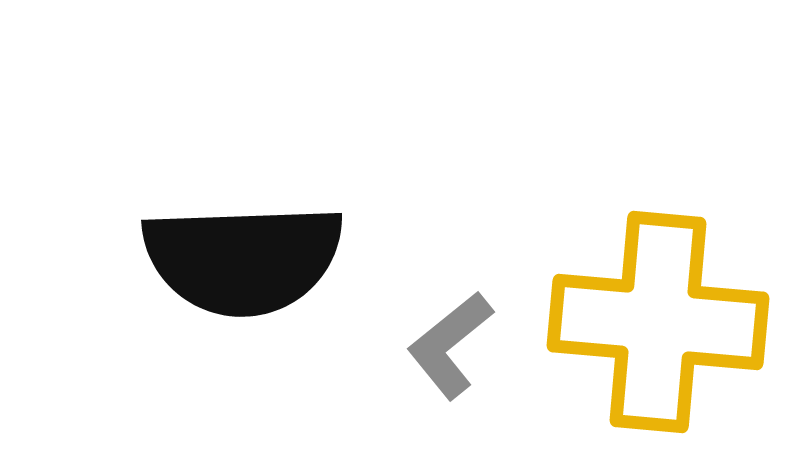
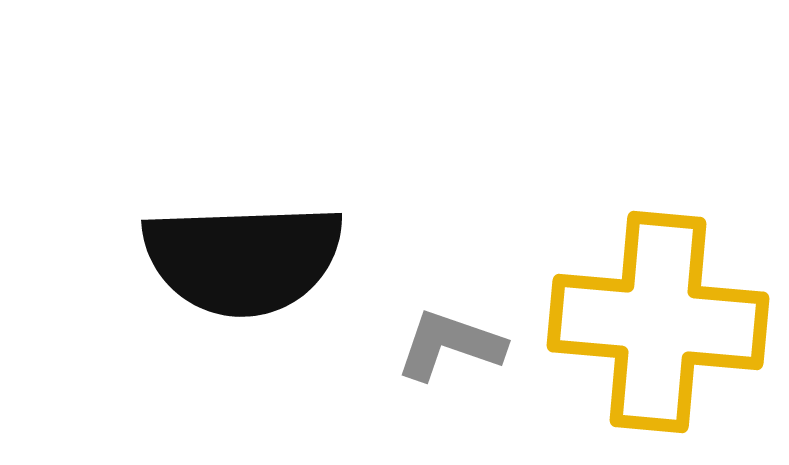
gray L-shape: rotated 58 degrees clockwise
